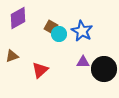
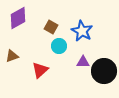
cyan circle: moved 12 px down
black circle: moved 2 px down
